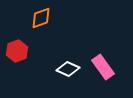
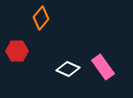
orange diamond: rotated 30 degrees counterclockwise
red hexagon: rotated 20 degrees clockwise
